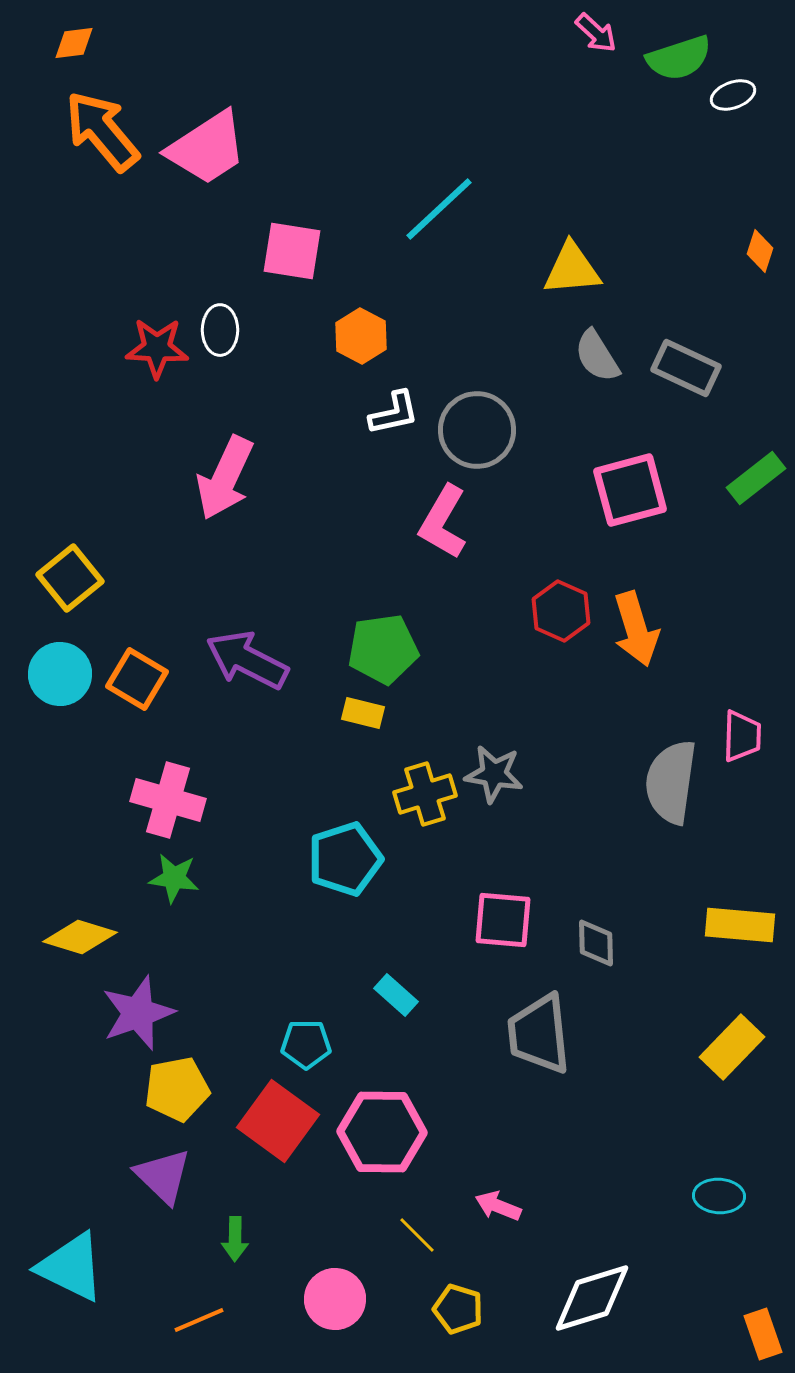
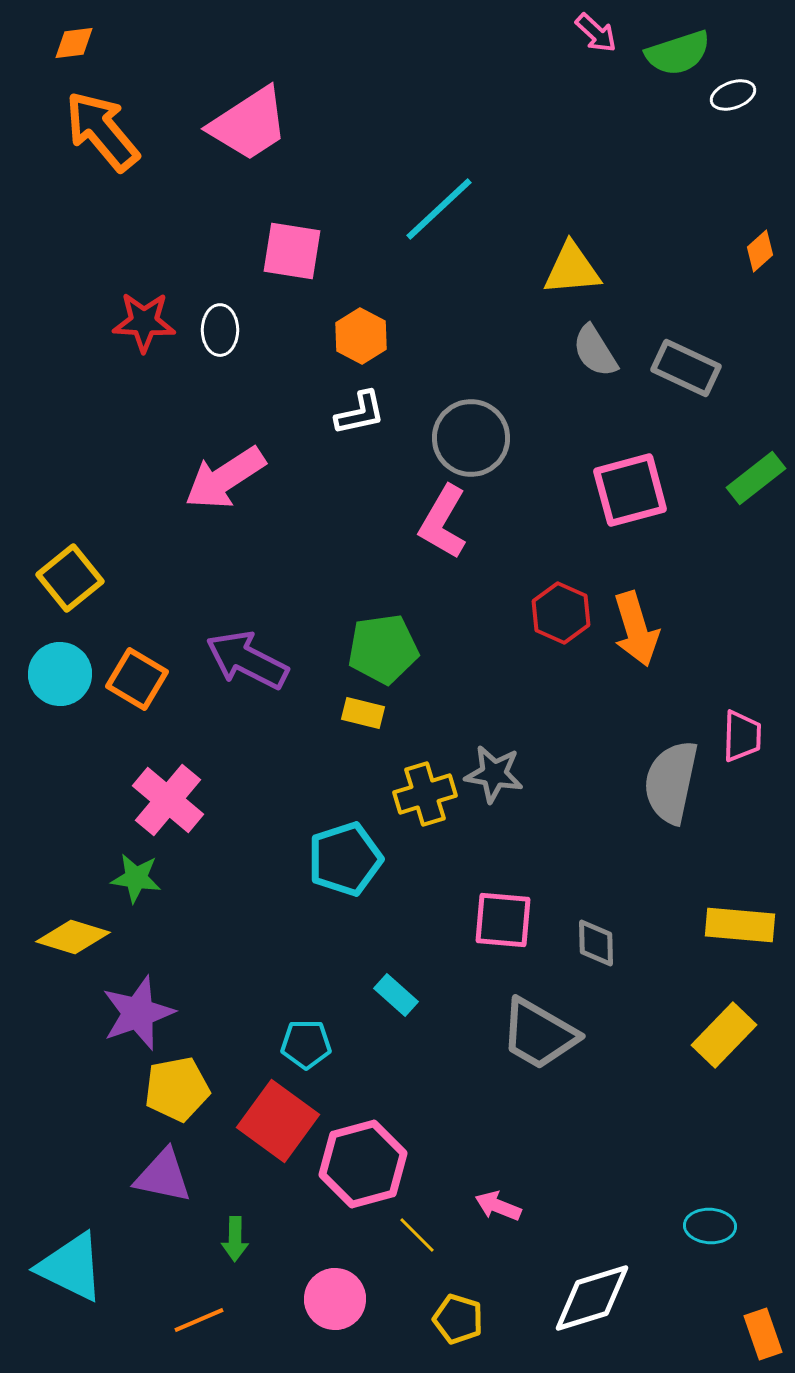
green semicircle at (679, 58): moved 1 px left, 5 px up
pink trapezoid at (207, 148): moved 42 px right, 24 px up
orange diamond at (760, 251): rotated 30 degrees clockwise
red star at (157, 348): moved 13 px left, 26 px up
gray semicircle at (597, 356): moved 2 px left, 5 px up
white L-shape at (394, 413): moved 34 px left
gray circle at (477, 430): moved 6 px left, 8 px down
pink arrow at (225, 478): rotated 32 degrees clockwise
red hexagon at (561, 611): moved 2 px down
gray semicircle at (671, 782): rotated 4 degrees clockwise
pink cross at (168, 800): rotated 24 degrees clockwise
green star at (174, 878): moved 38 px left
yellow diamond at (80, 937): moved 7 px left
gray trapezoid at (539, 1034): rotated 54 degrees counterclockwise
yellow rectangle at (732, 1047): moved 8 px left, 12 px up
pink hexagon at (382, 1132): moved 19 px left, 32 px down; rotated 16 degrees counterclockwise
purple triangle at (163, 1176): rotated 32 degrees counterclockwise
cyan ellipse at (719, 1196): moved 9 px left, 30 px down
yellow pentagon at (458, 1309): moved 10 px down
